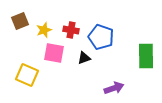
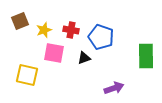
yellow square: rotated 10 degrees counterclockwise
